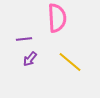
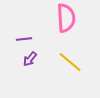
pink semicircle: moved 9 px right
